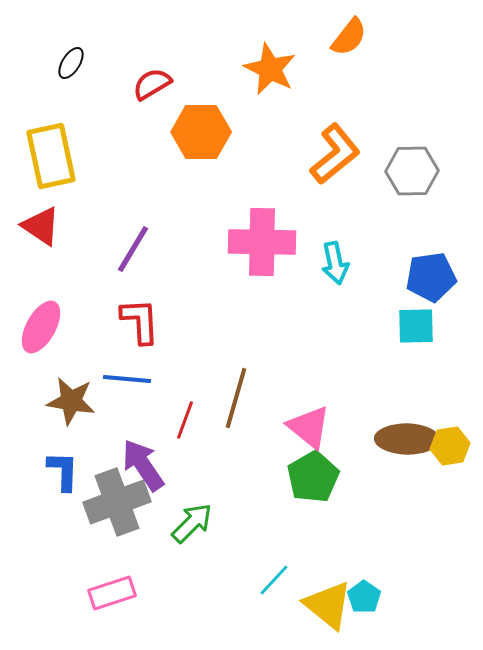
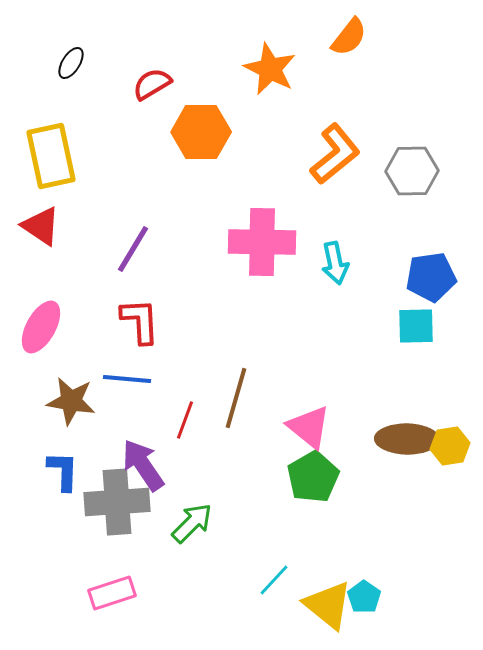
gray cross: rotated 16 degrees clockwise
